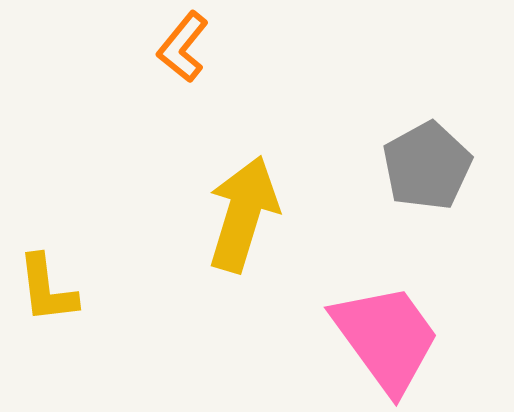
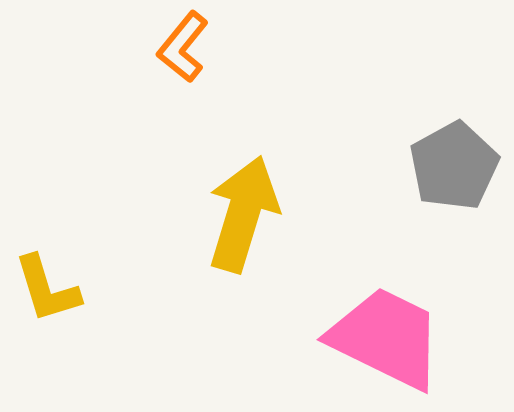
gray pentagon: moved 27 px right
yellow L-shape: rotated 10 degrees counterclockwise
pink trapezoid: rotated 28 degrees counterclockwise
